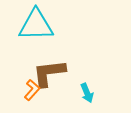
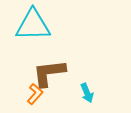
cyan triangle: moved 3 px left
orange L-shape: moved 3 px right, 4 px down
